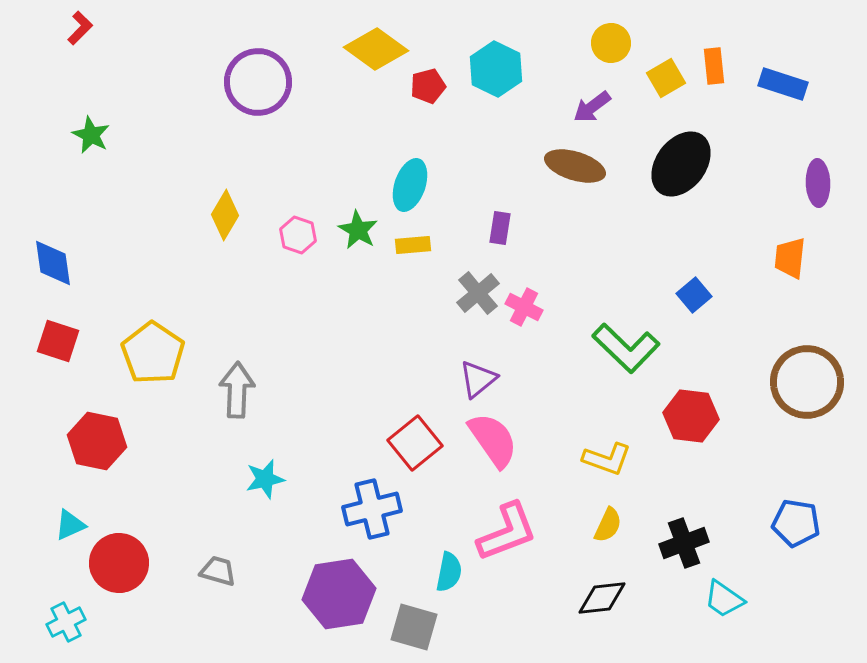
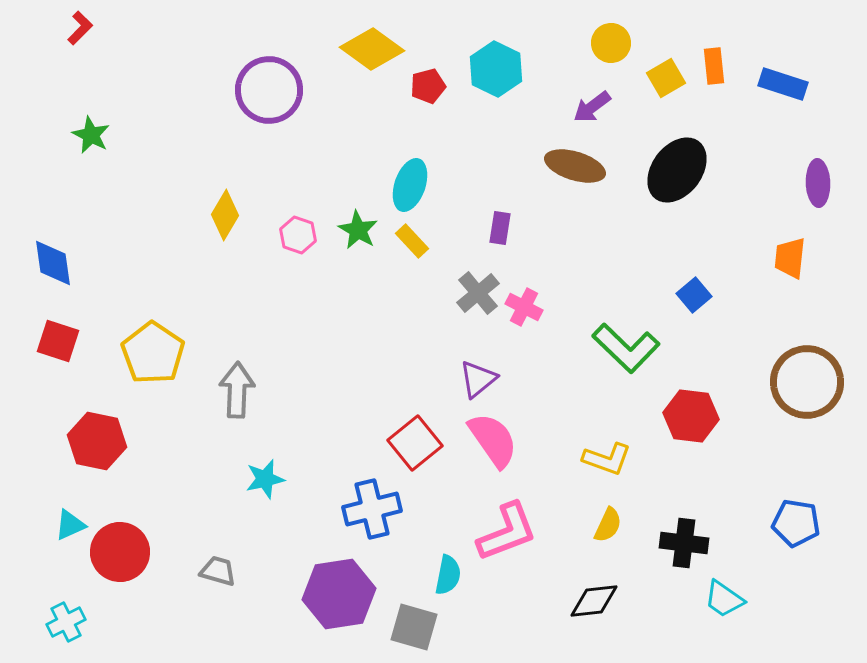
yellow diamond at (376, 49): moved 4 px left
purple circle at (258, 82): moved 11 px right, 8 px down
black ellipse at (681, 164): moved 4 px left, 6 px down
yellow rectangle at (413, 245): moved 1 px left, 4 px up; rotated 52 degrees clockwise
black cross at (684, 543): rotated 27 degrees clockwise
red circle at (119, 563): moved 1 px right, 11 px up
cyan semicircle at (449, 572): moved 1 px left, 3 px down
black diamond at (602, 598): moved 8 px left, 3 px down
